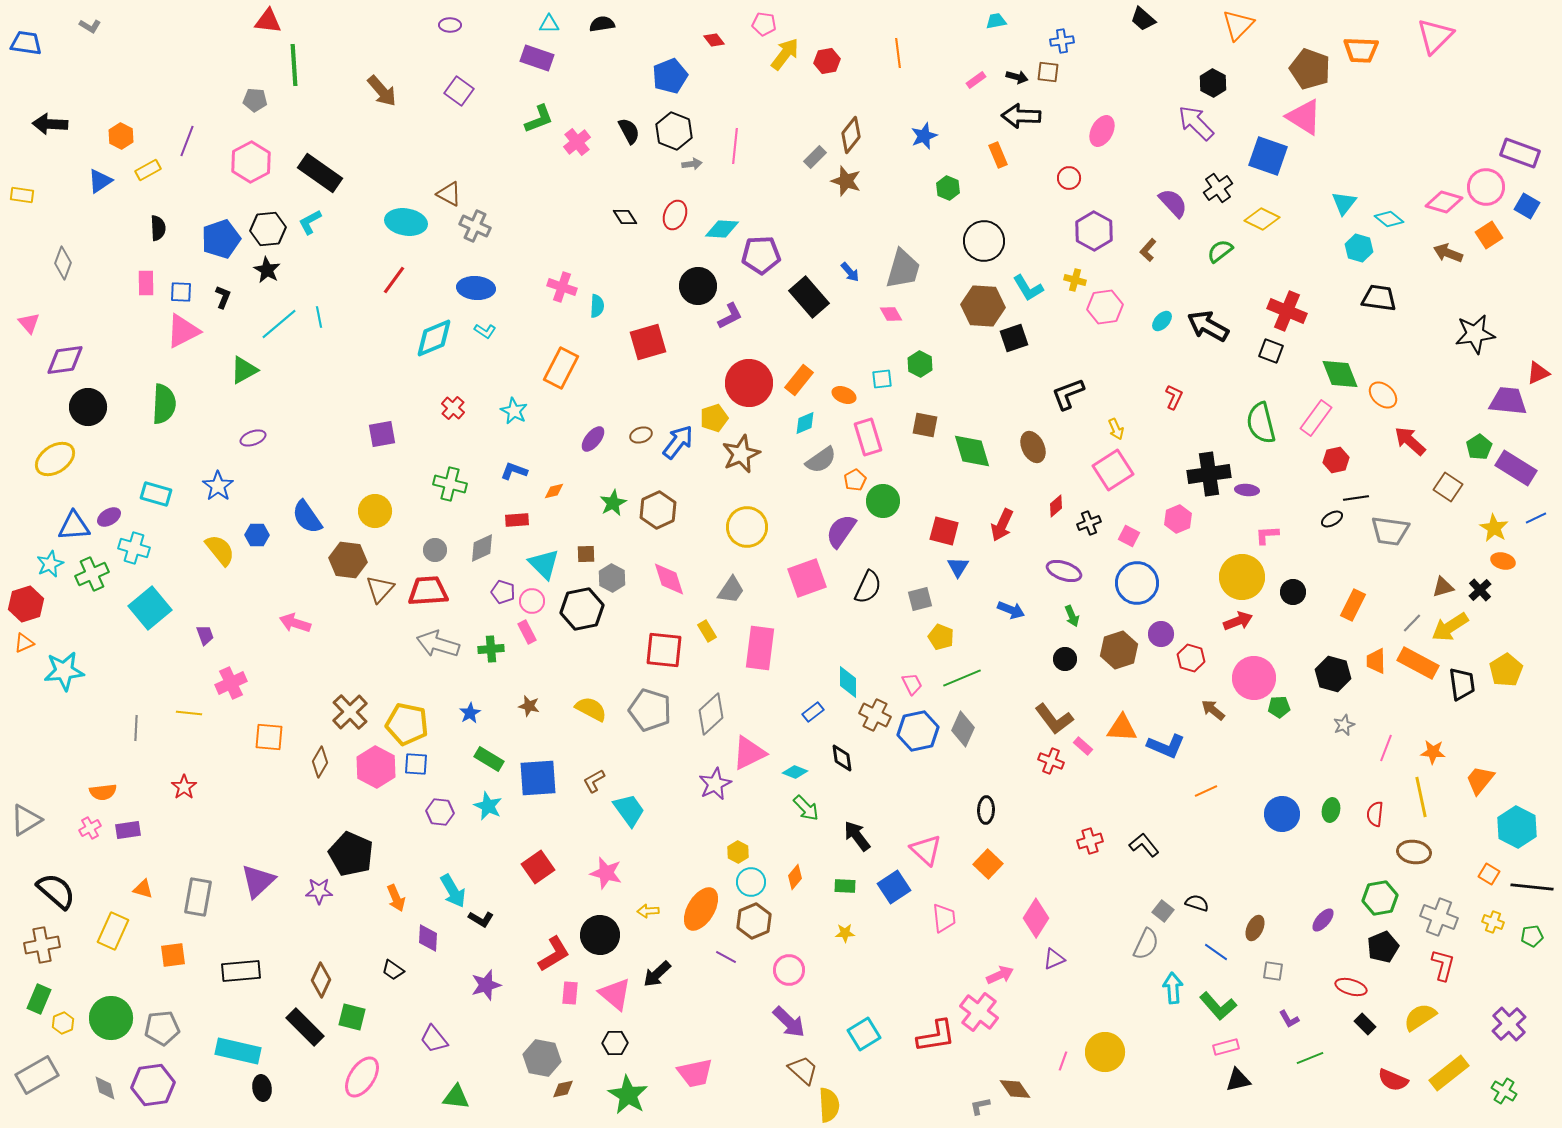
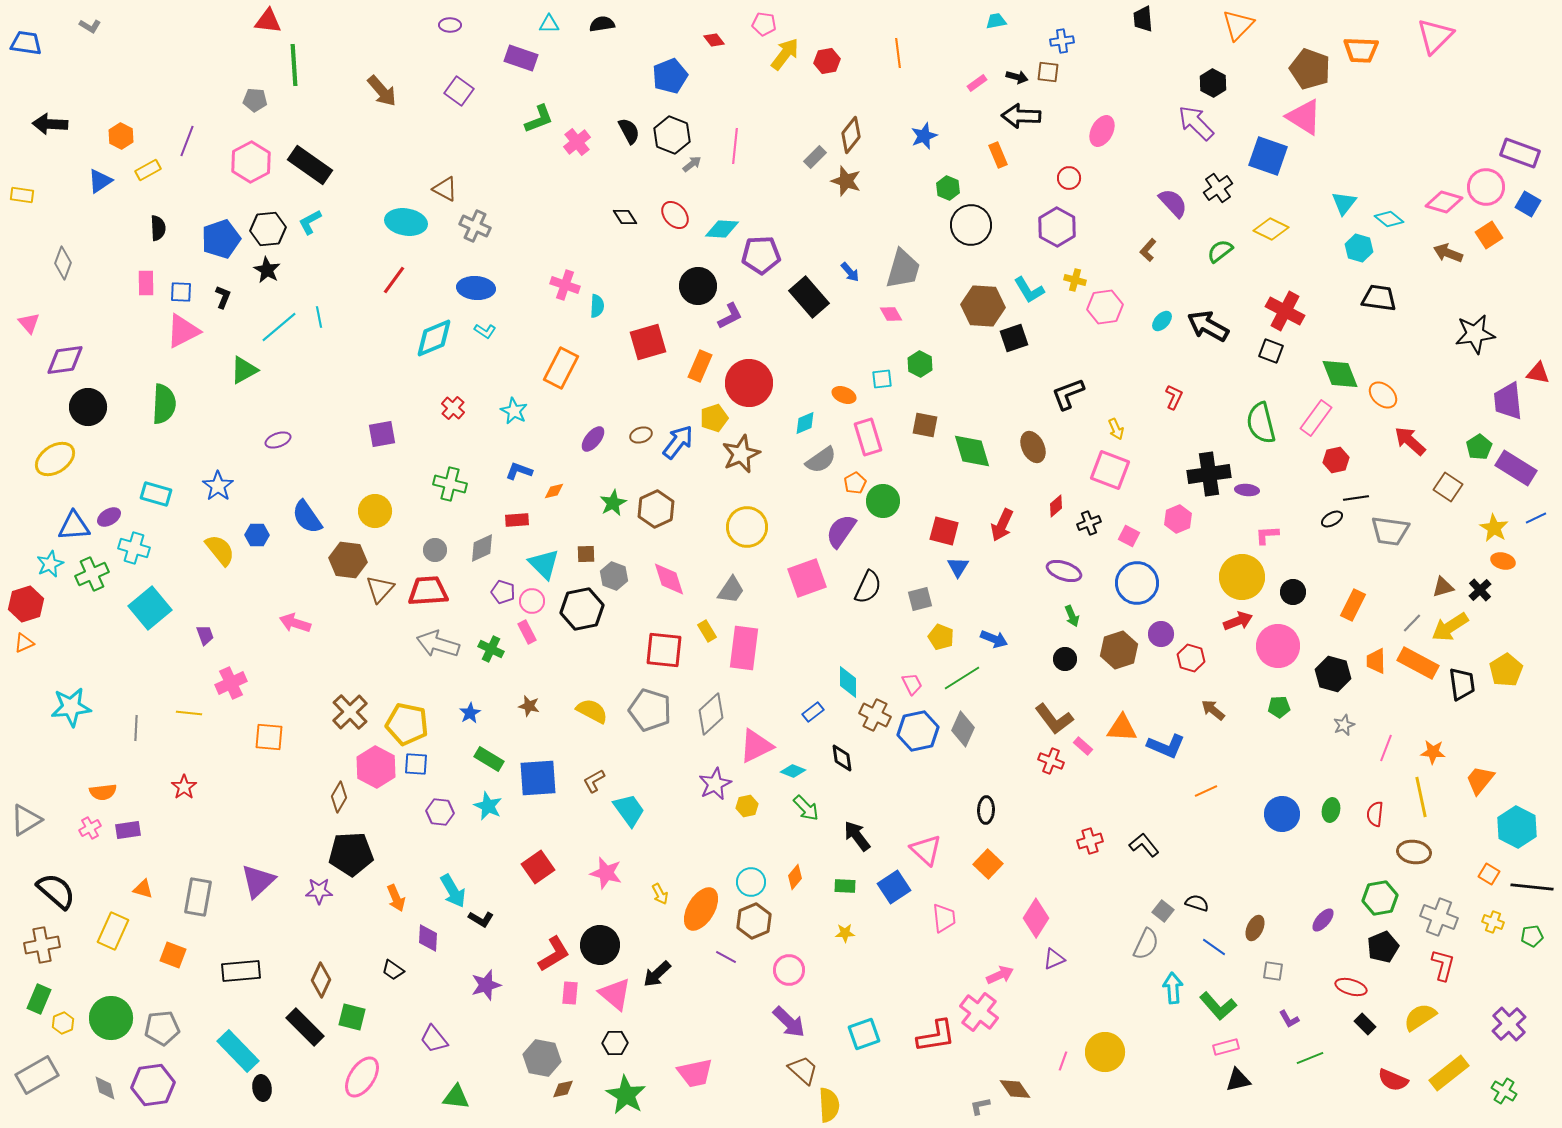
black trapezoid at (1143, 19): rotated 44 degrees clockwise
purple rectangle at (537, 58): moved 16 px left
pink rectangle at (976, 80): moved 1 px right, 3 px down
black hexagon at (674, 131): moved 2 px left, 4 px down
gray arrow at (692, 164): rotated 30 degrees counterclockwise
black rectangle at (320, 173): moved 10 px left, 8 px up
brown triangle at (449, 194): moved 4 px left, 5 px up
blue square at (1527, 206): moved 1 px right, 2 px up
red ellipse at (675, 215): rotated 64 degrees counterclockwise
yellow diamond at (1262, 219): moved 9 px right, 10 px down
purple hexagon at (1094, 231): moved 37 px left, 4 px up
black circle at (984, 241): moved 13 px left, 16 px up
pink cross at (562, 287): moved 3 px right, 2 px up
cyan L-shape at (1028, 288): moved 1 px right, 2 px down
red cross at (1287, 311): moved 2 px left; rotated 6 degrees clockwise
cyan line at (279, 324): moved 3 px down
red triangle at (1538, 373): rotated 35 degrees clockwise
orange rectangle at (799, 380): moved 99 px left, 14 px up; rotated 16 degrees counterclockwise
purple trapezoid at (1508, 401): rotated 102 degrees counterclockwise
purple ellipse at (253, 438): moved 25 px right, 2 px down
pink square at (1113, 470): moved 3 px left; rotated 36 degrees counterclockwise
blue L-shape at (514, 471): moved 5 px right
orange pentagon at (855, 480): moved 3 px down
brown hexagon at (658, 510): moved 2 px left, 1 px up
gray hexagon at (612, 578): moved 2 px right, 2 px up; rotated 8 degrees counterclockwise
blue arrow at (1011, 610): moved 17 px left, 29 px down
pink rectangle at (760, 648): moved 16 px left
green cross at (491, 649): rotated 30 degrees clockwise
cyan star at (64, 671): moved 7 px right, 36 px down
green line at (962, 678): rotated 9 degrees counterclockwise
pink circle at (1254, 678): moved 24 px right, 32 px up
yellow semicircle at (591, 709): moved 1 px right, 2 px down
pink triangle at (749, 753): moved 7 px right, 7 px up
brown diamond at (320, 762): moved 19 px right, 35 px down
cyan diamond at (795, 772): moved 2 px left, 1 px up
yellow hexagon at (738, 852): moved 9 px right, 46 px up; rotated 20 degrees clockwise
black pentagon at (351, 854): rotated 27 degrees counterclockwise
yellow arrow at (648, 911): moved 12 px right, 17 px up; rotated 115 degrees counterclockwise
black circle at (600, 935): moved 10 px down
blue line at (1216, 952): moved 2 px left, 5 px up
orange square at (173, 955): rotated 28 degrees clockwise
cyan square at (864, 1034): rotated 12 degrees clockwise
cyan rectangle at (238, 1051): rotated 33 degrees clockwise
green star at (628, 1095): moved 2 px left
